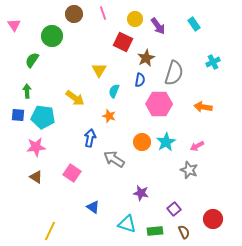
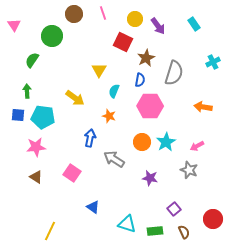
pink hexagon: moved 9 px left, 2 px down
purple star: moved 9 px right, 15 px up
